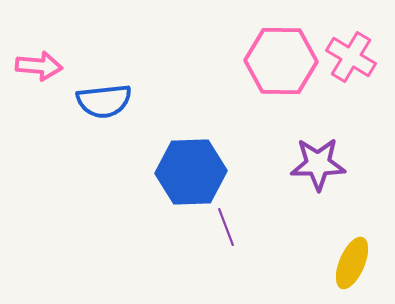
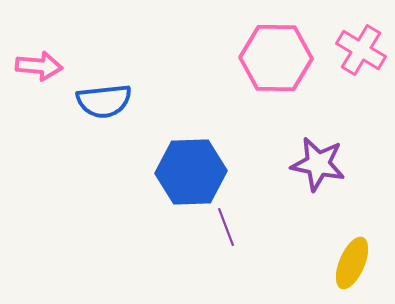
pink cross: moved 10 px right, 7 px up
pink hexagon: moved 5 px left, 3 px up
purple star: rotated 12 degrees clockwise
